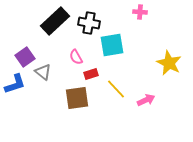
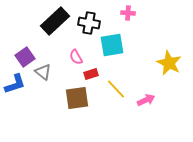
pink cross: moved 12 px left, 1 px down
